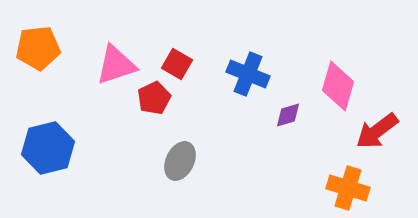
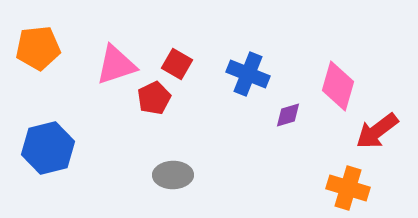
gray ellipse: moved 7 px left, 14 px down; rotated 63 degrees clockwise
